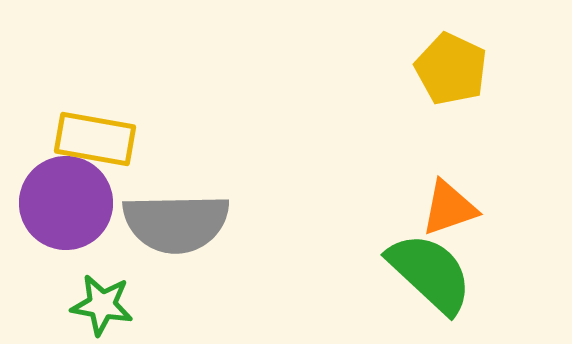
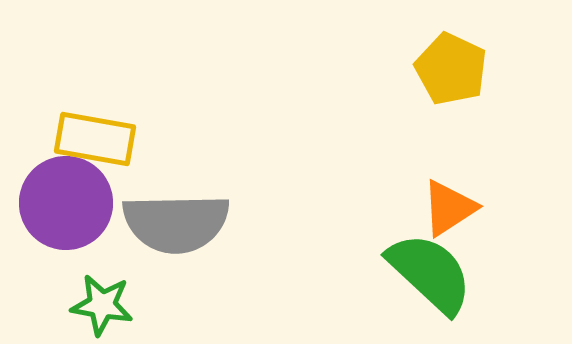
orange triangle: rotated 14 degrees counterclockwise
